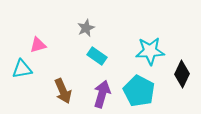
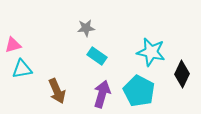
gray star: rotated 18 degrees clockwise
pink triangle: moved 25 px left
cyan star: moved 1 px right, 1 px down; rotated 16 degrees clockwise
brown arrow: moved 6 px left
